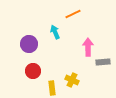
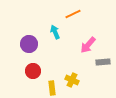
pink arrow: moved 2 px up; rotated 138 degrees counterclockwise
